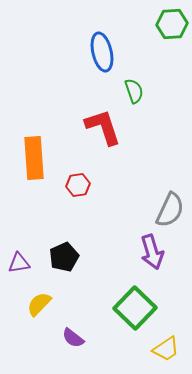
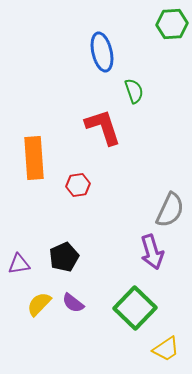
purple triangle: moved 1 px down
purple semicircle: moved 35 px up
